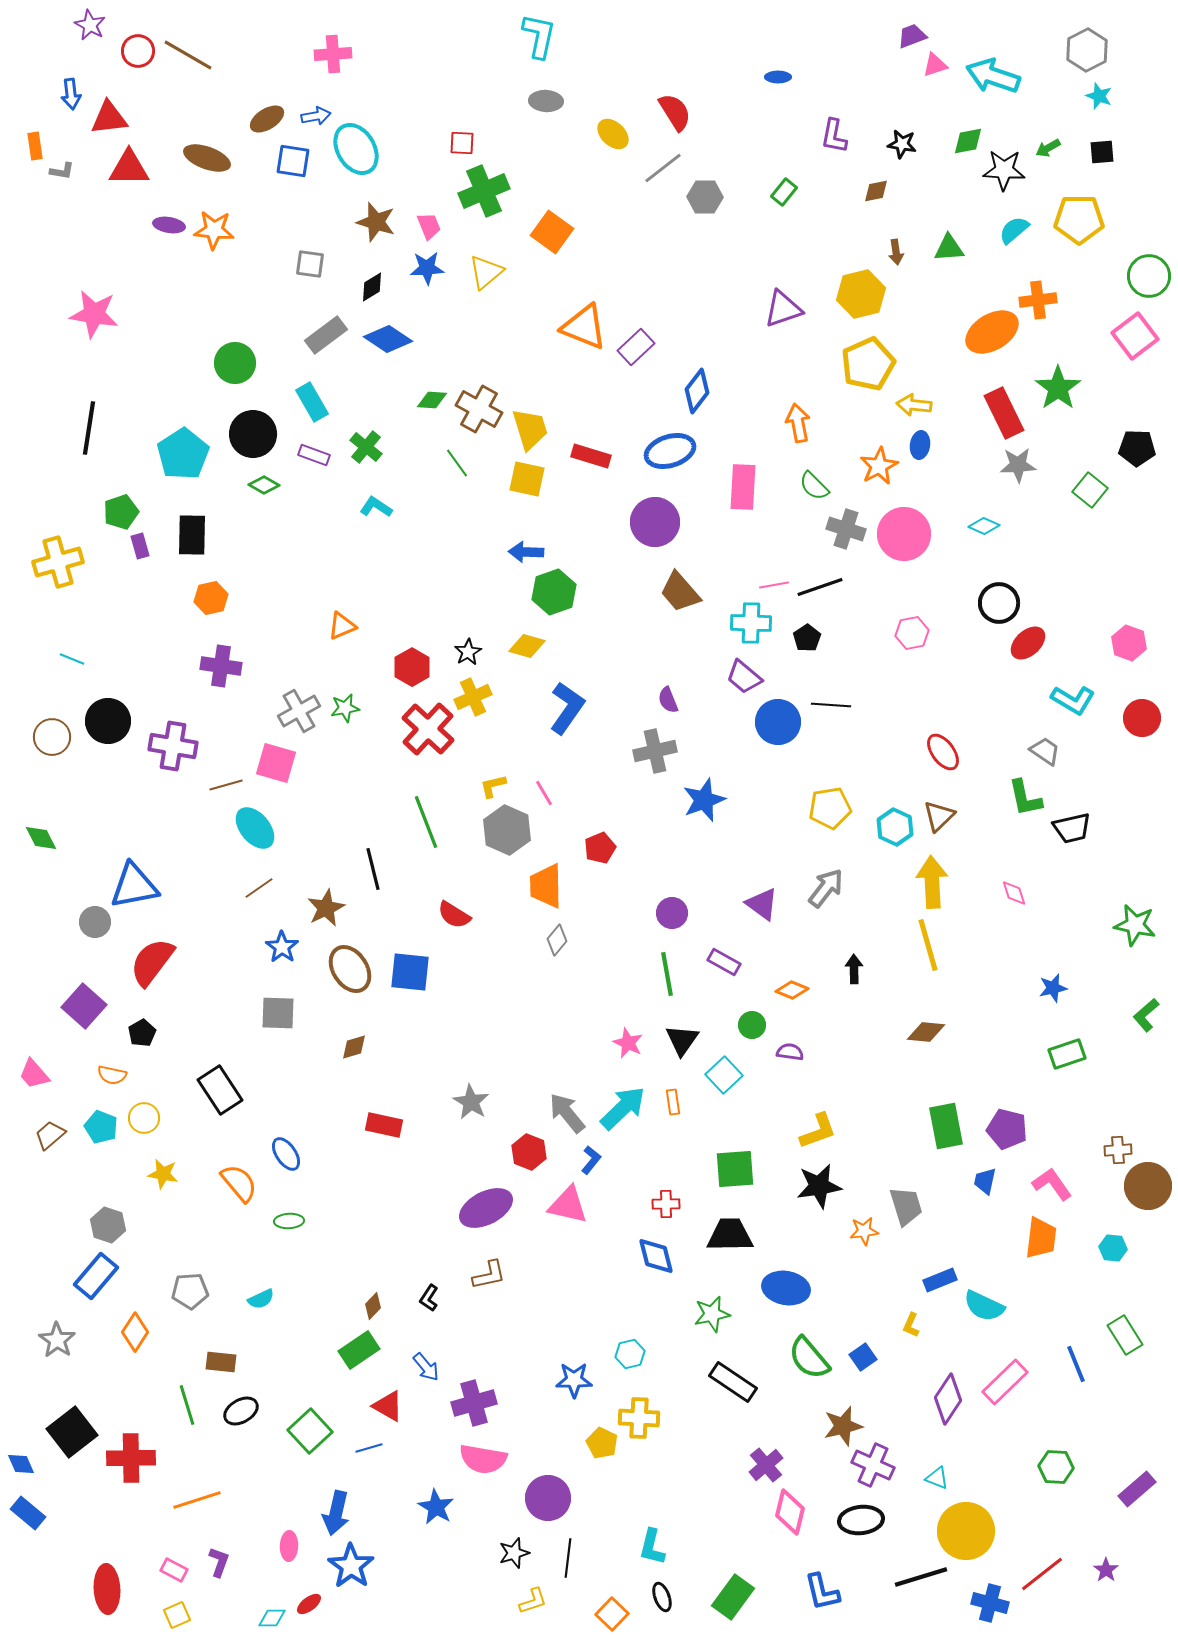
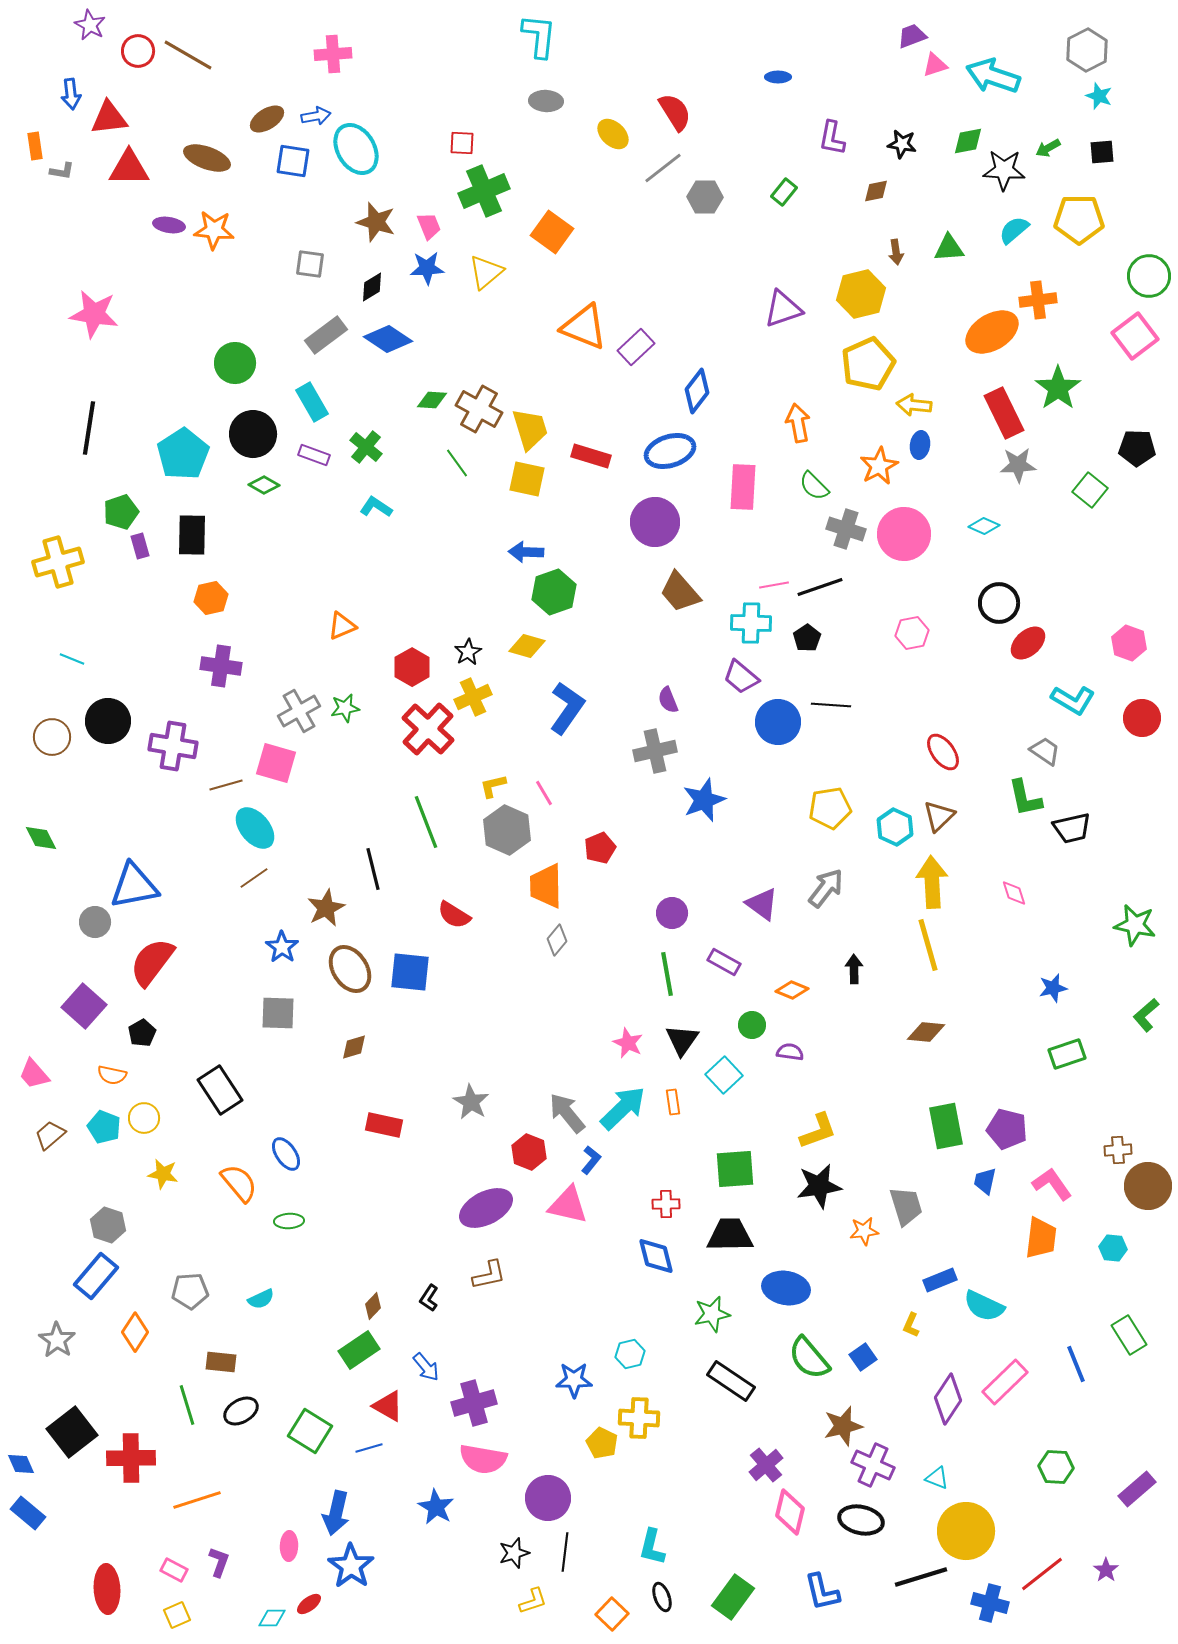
cyan L-shape at (539, 36): rotated 6 degrees counterclockwise
purple L-shape at (834, 136): moved 2 px left, 2 px down
purple trapezoid at (744, 677): moved 3 px left
brown line at (259, 888): moved 5 px left, 10 px up
cyan pentagon at (101, 1127): moved 3 px right
green rectangle at (1125, 1335): moved 4 px right
black rectangle at (733, 1382): moved 2 px left, 1 px up
green square at (310, 1431): rotated 15 degrees counterclockwise
black ellipse at (861, 1520): rotated 18 degrees clockwise
black line at (568, 1558): moved 3 px left, 6 px up
